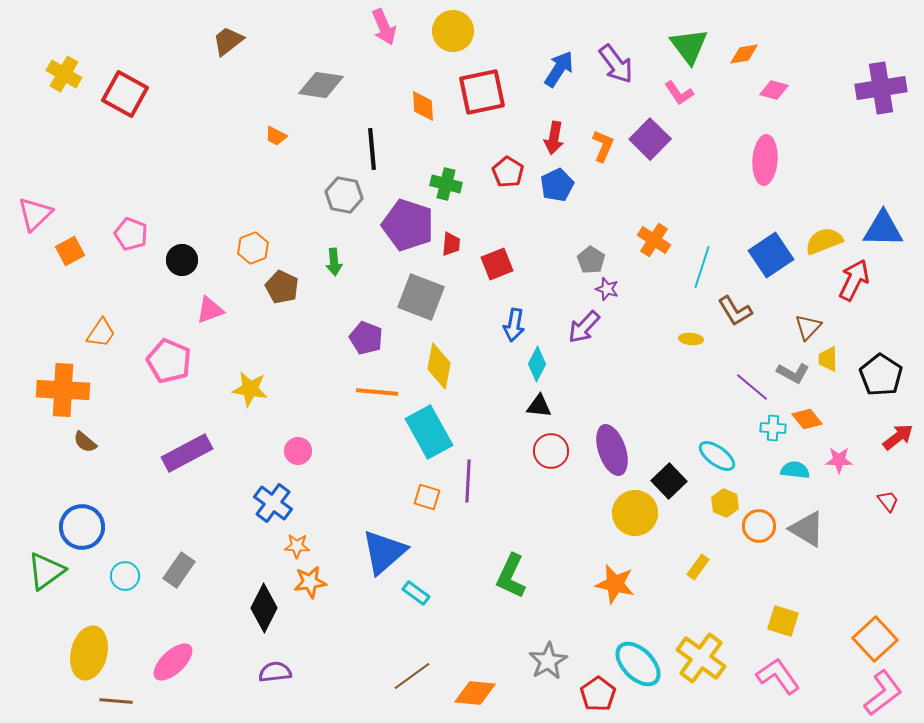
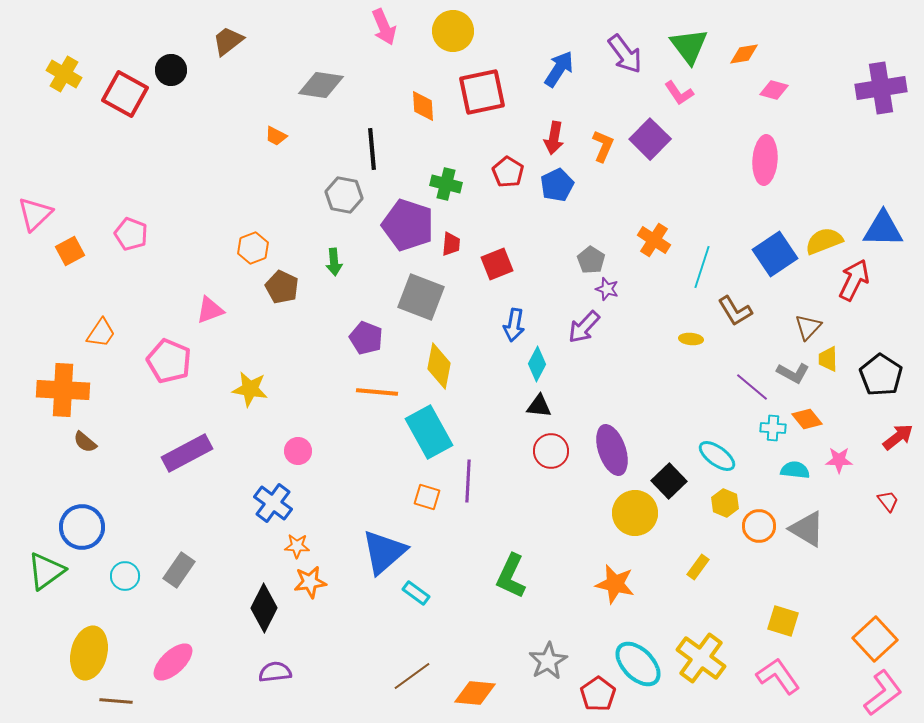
purple arrow at (616, 64): moved 9 px right, 10 px up
blue square at (771, 255): moved 4 px right, 1 px up
black circle at (182, 260): moved 11 px left, 190 px up
